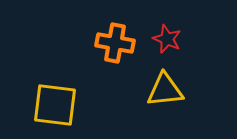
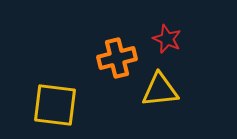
orange cross: moved 2 px right, 15 px down; rotated 24 degrees counterclockwise
yellow triangle: moved 5 px left
